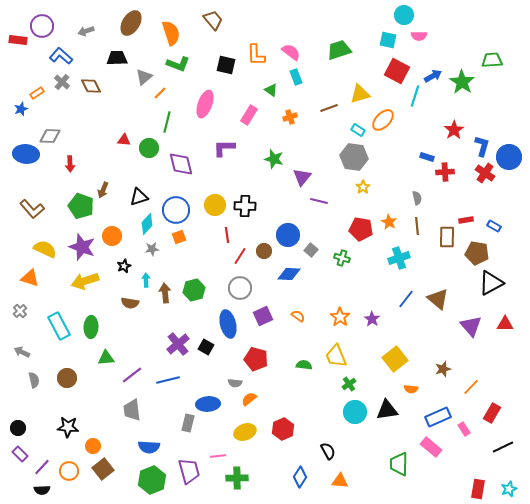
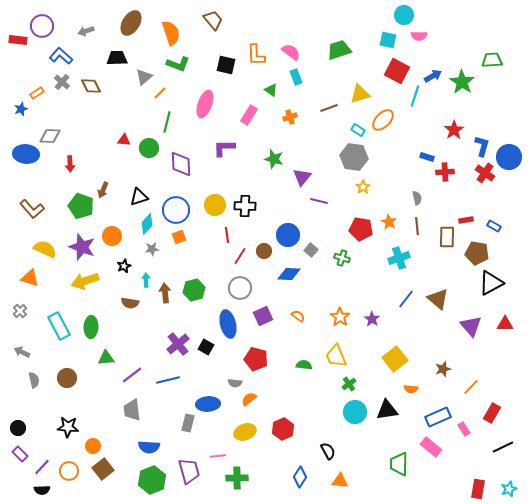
purple diamond at (181, 164): rotated 12 degrees clockwise
